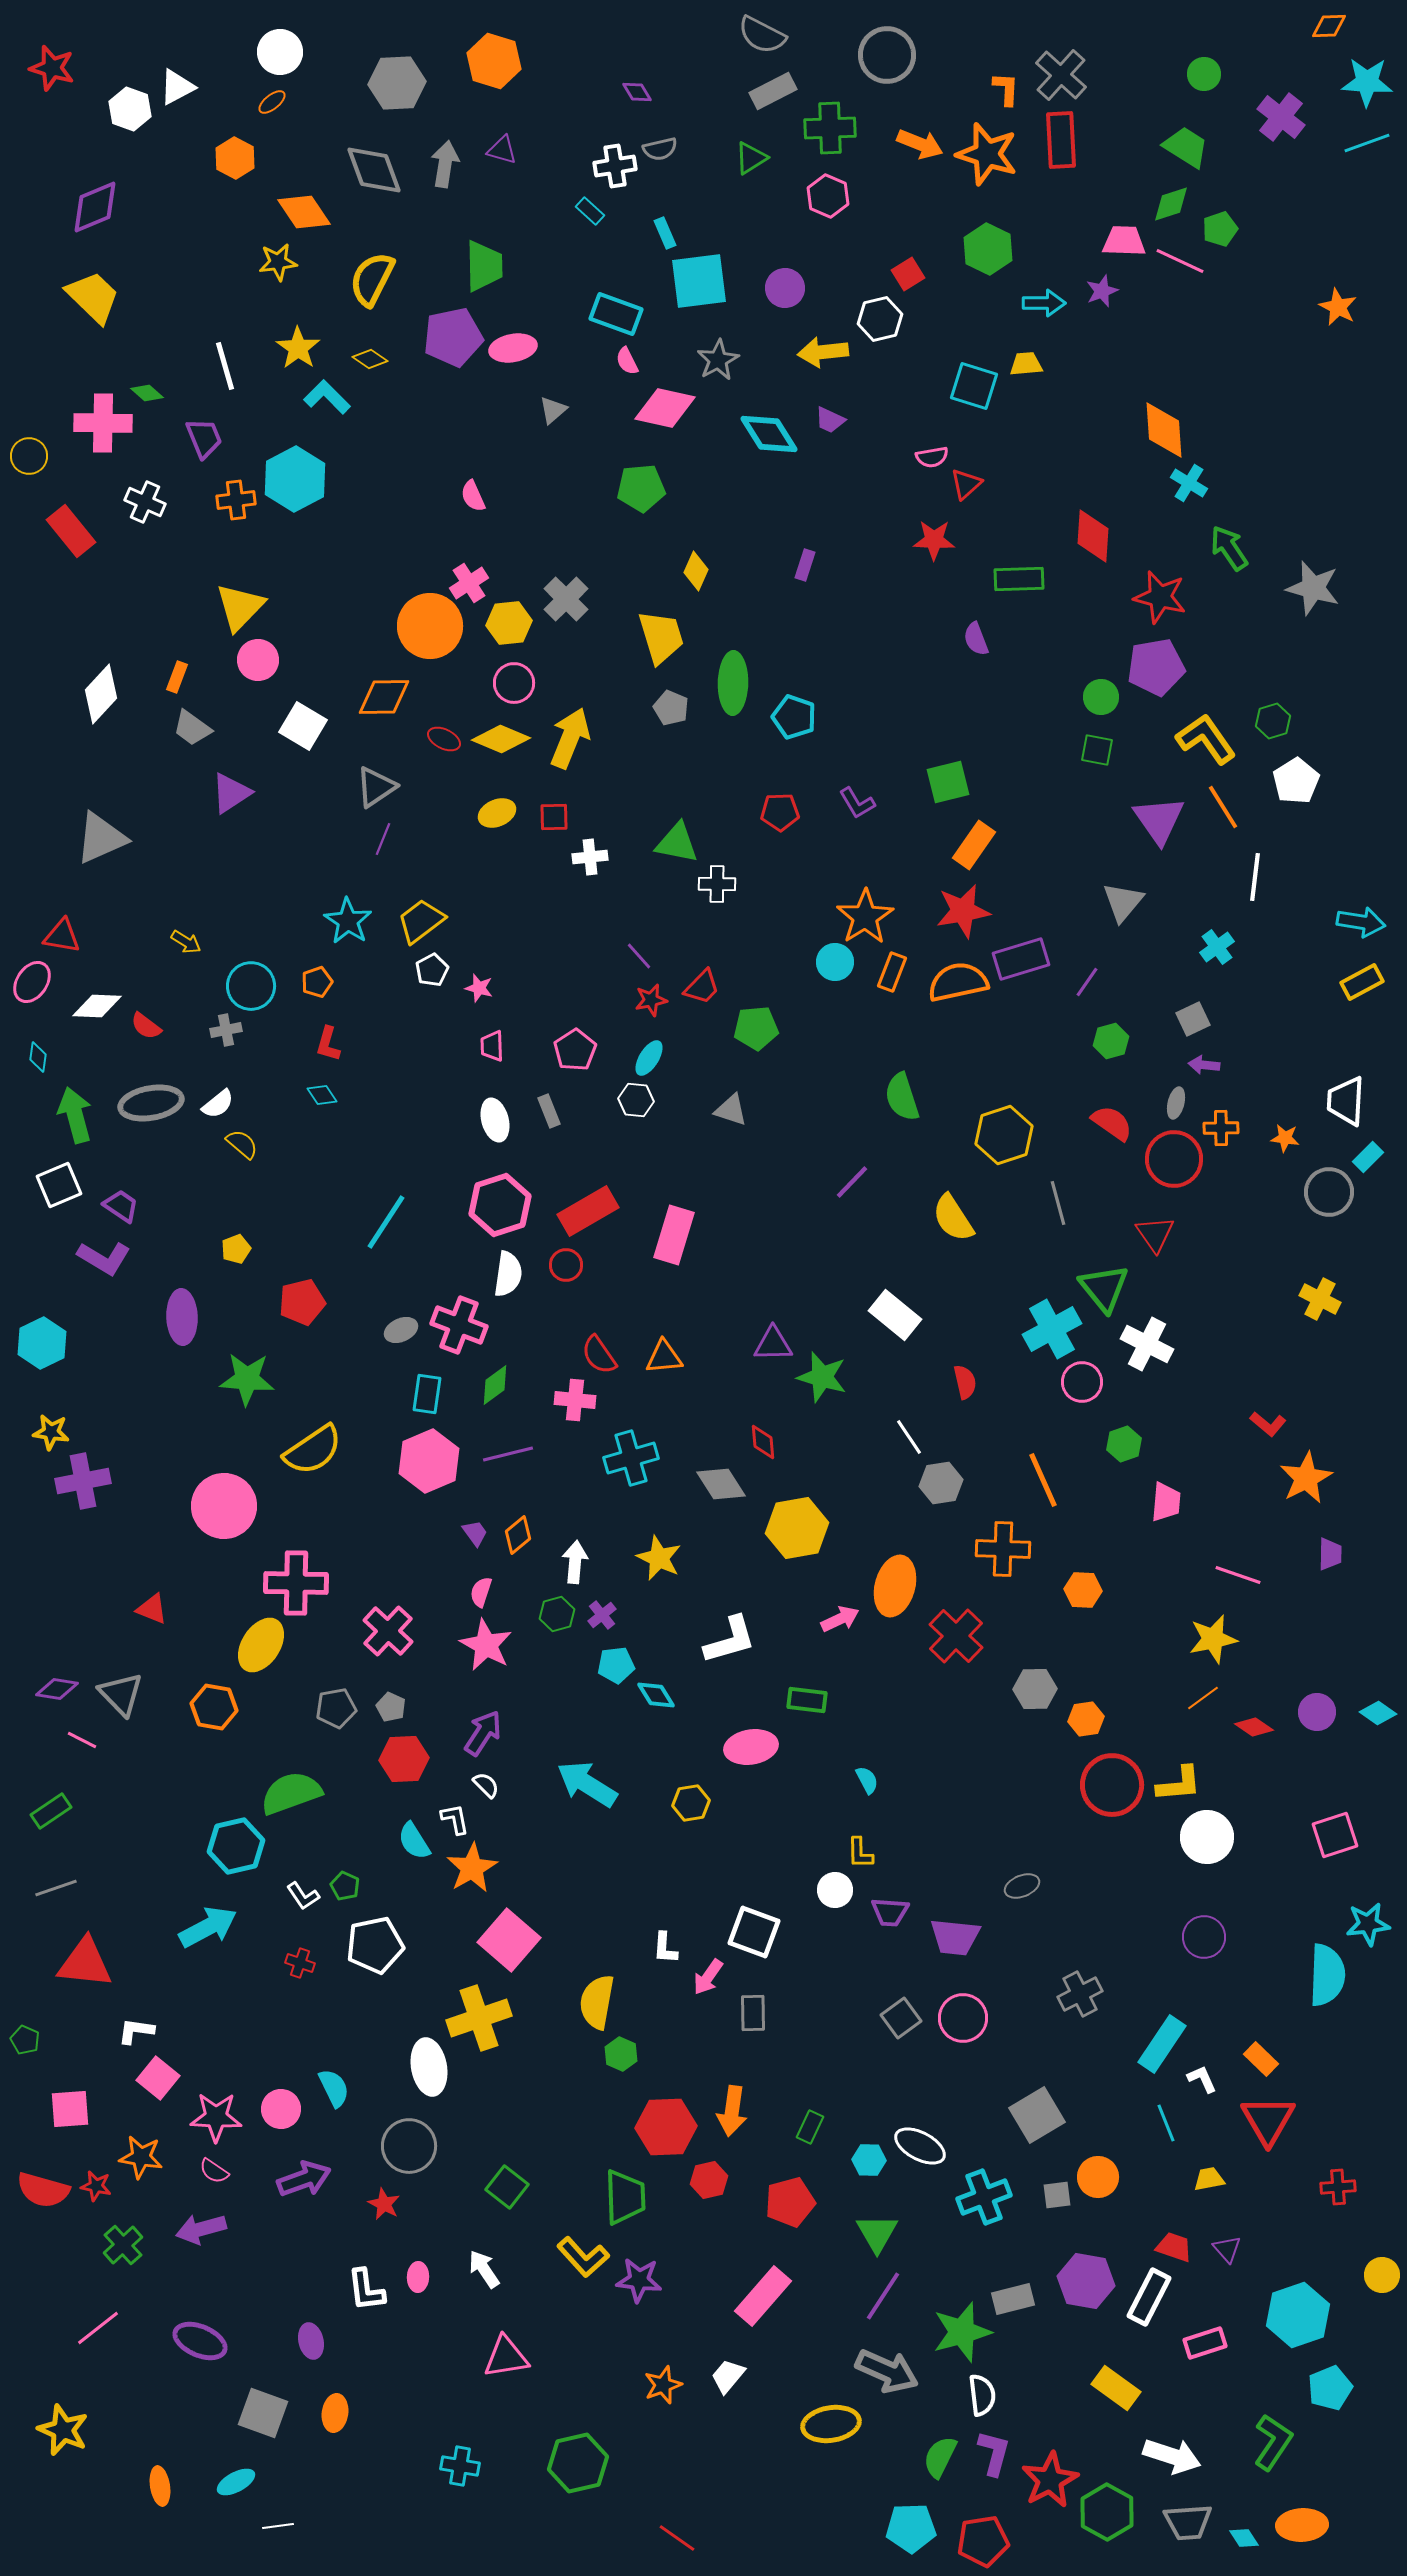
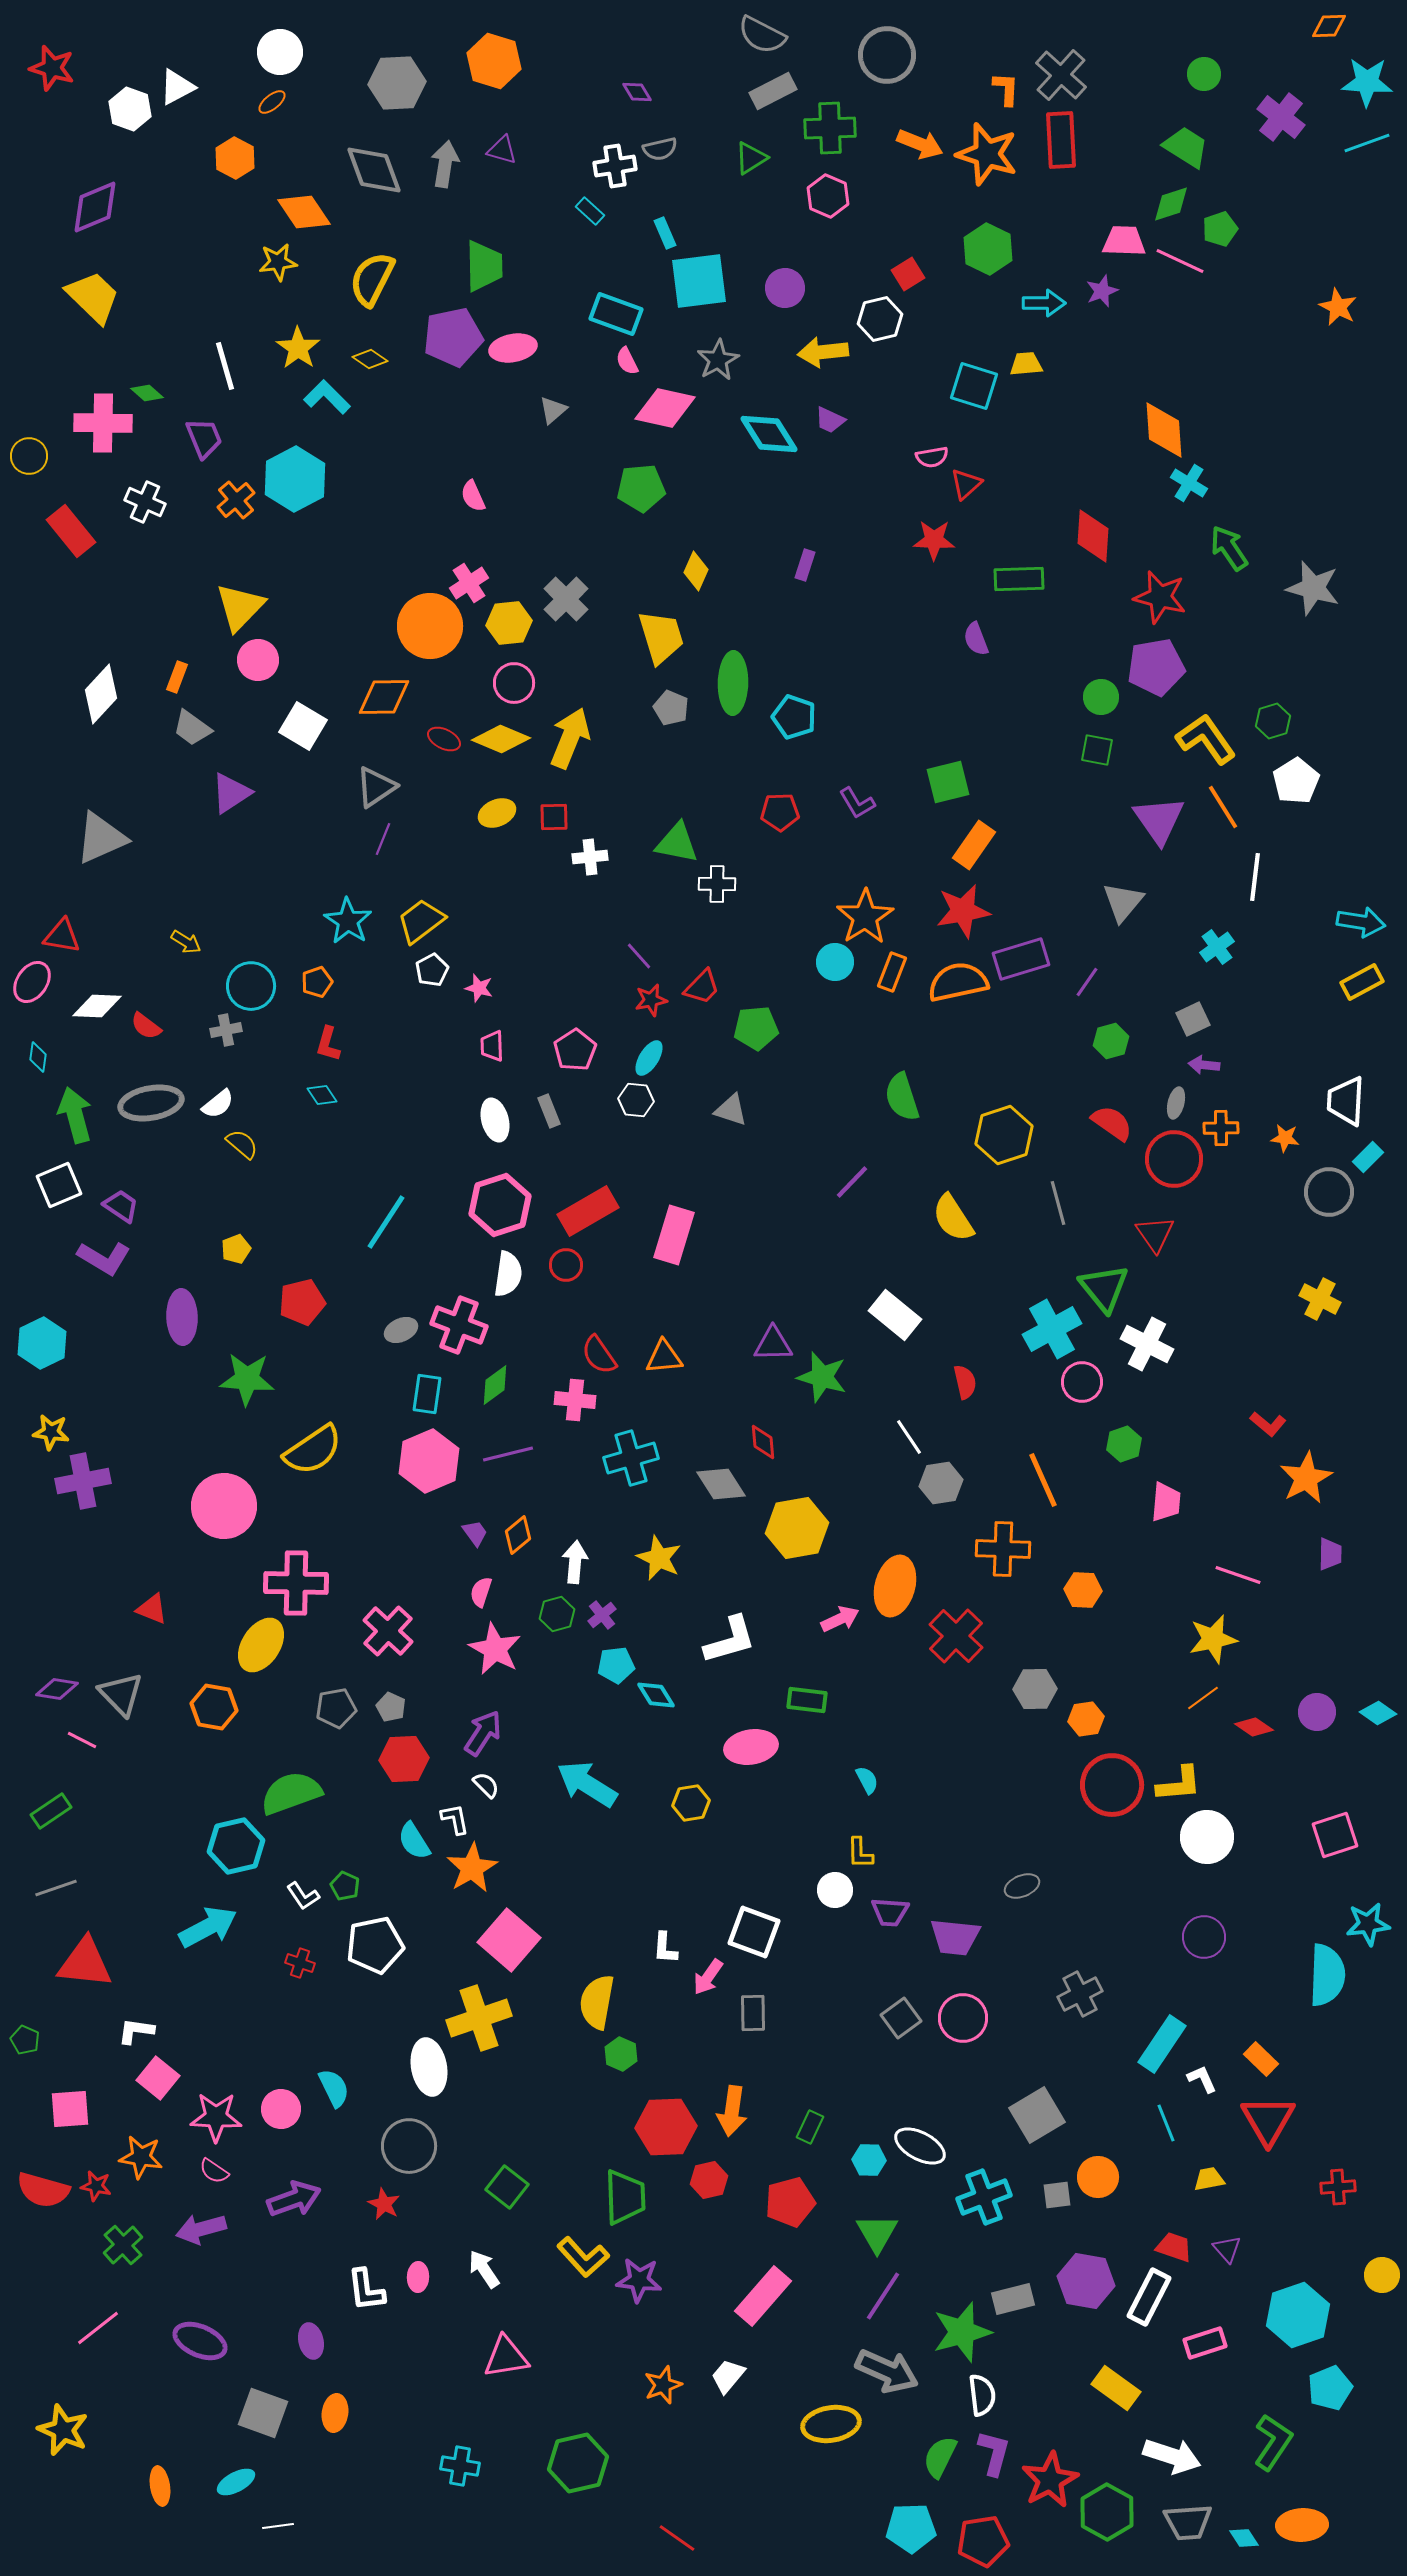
orange cross at (236, 500): rotated 33 degrees counterclockwise
pink star at (486, 1645): moved 9 px right, 4 px down
purple arrow at (304, 2179): moved 10 px left, 20 px down
